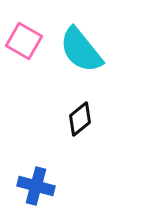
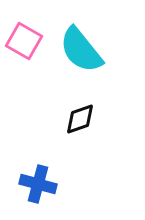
black diamond: rotated 20 degrees clockwise
blue cross: moved 2 px right, 2 px up
